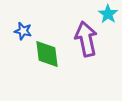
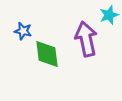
cyan star: moved 1 px right, 1 px down; rotated 18 degrees clockwise
